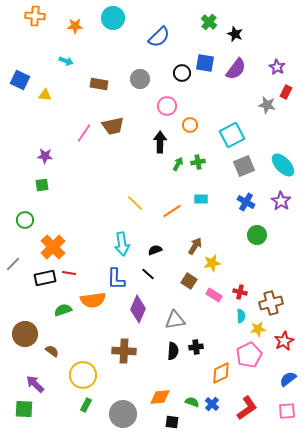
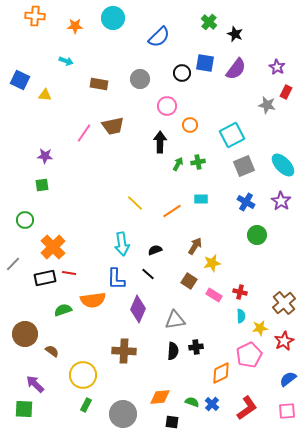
brown cross at (271, 303): moved 13 px right; rotated 25 degrees counterclockwise
yellow star at (258, 329): moved 2 px right, 1 px up
